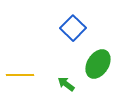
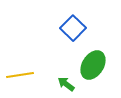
green ellipse: moved 5 px left, 1 px down
yellow line: rotated 8 degrees counterclockwise
